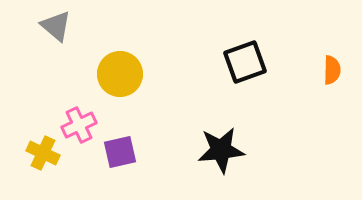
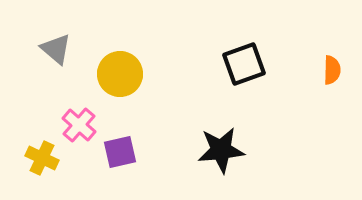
gray triangle: moved 23 px down
black square: moved 1 px left, 2 px down
pink cross: rotated 24 degrees counterclockwise
yellow cross: moved 1 px left, 5 px down
